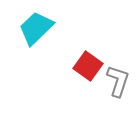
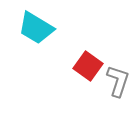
cyan trapezoid: rotated 105 degrees counterclockwise
